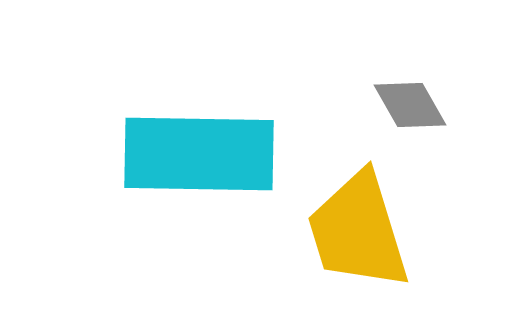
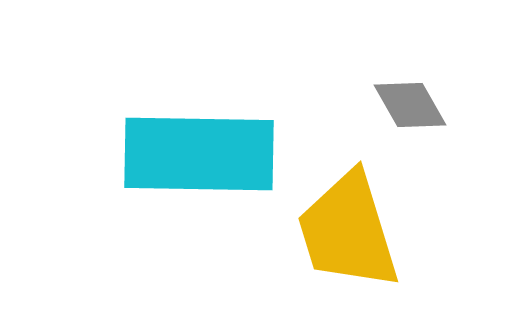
yellow trapezoid: moved 10 px left
